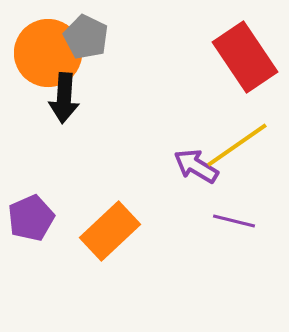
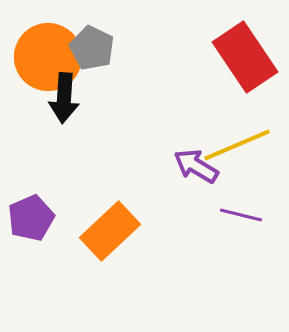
gray pentagon: moved 6 px right, 11 px down
orange circle: moved 4 px down
yellow line: rotated 12 degrees clockwise
purple line: moved 7 px right, 6 px up
